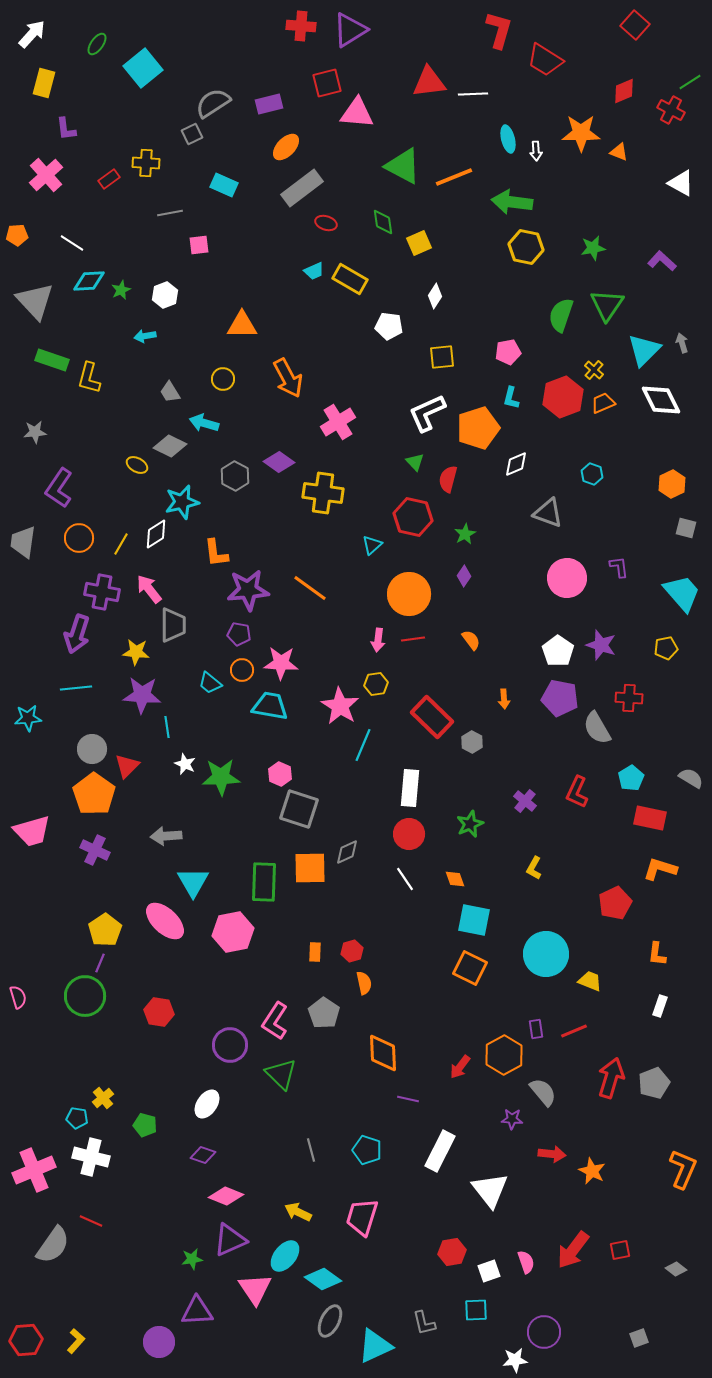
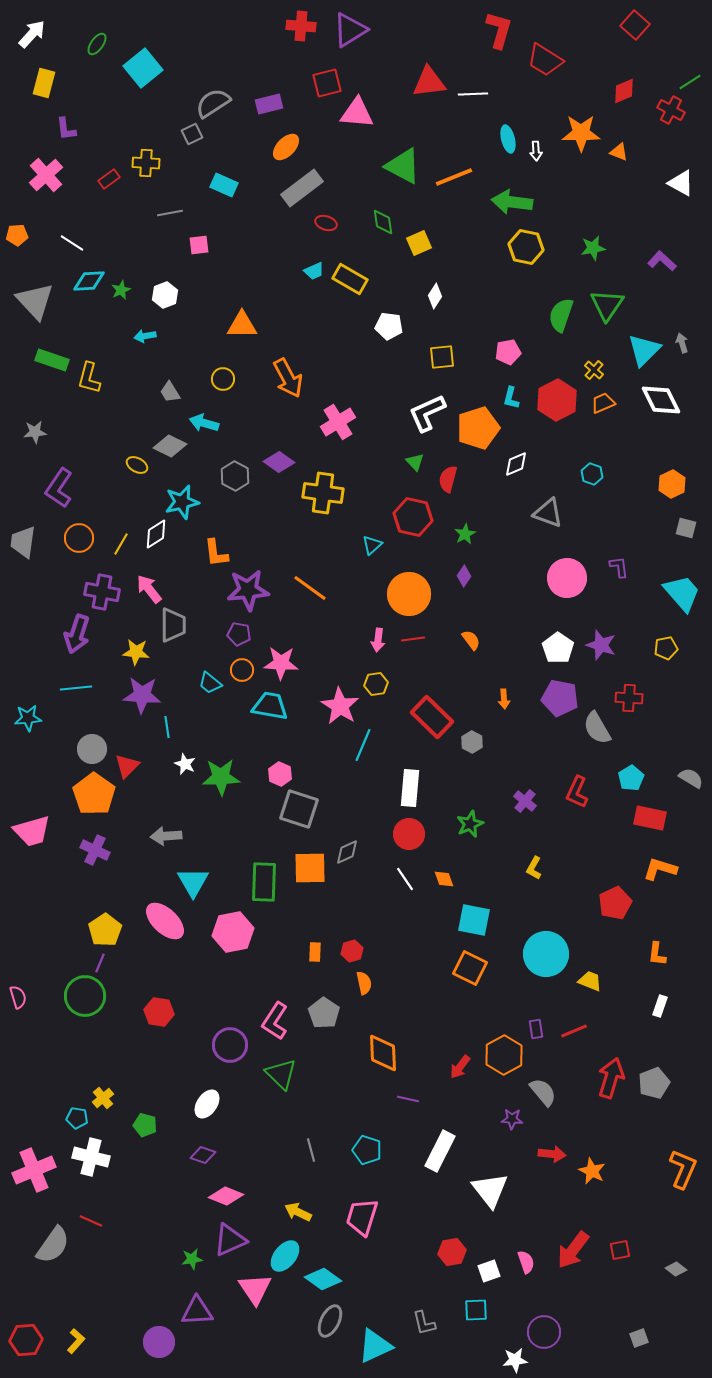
red hexagon at (563, 397): moved 6 px left, 3 px down; rotated 6 degrees counterclockwise
white pentagon at (558, 651): moved 3 px up
orange diamond at (455, 879): moved 11 px left
